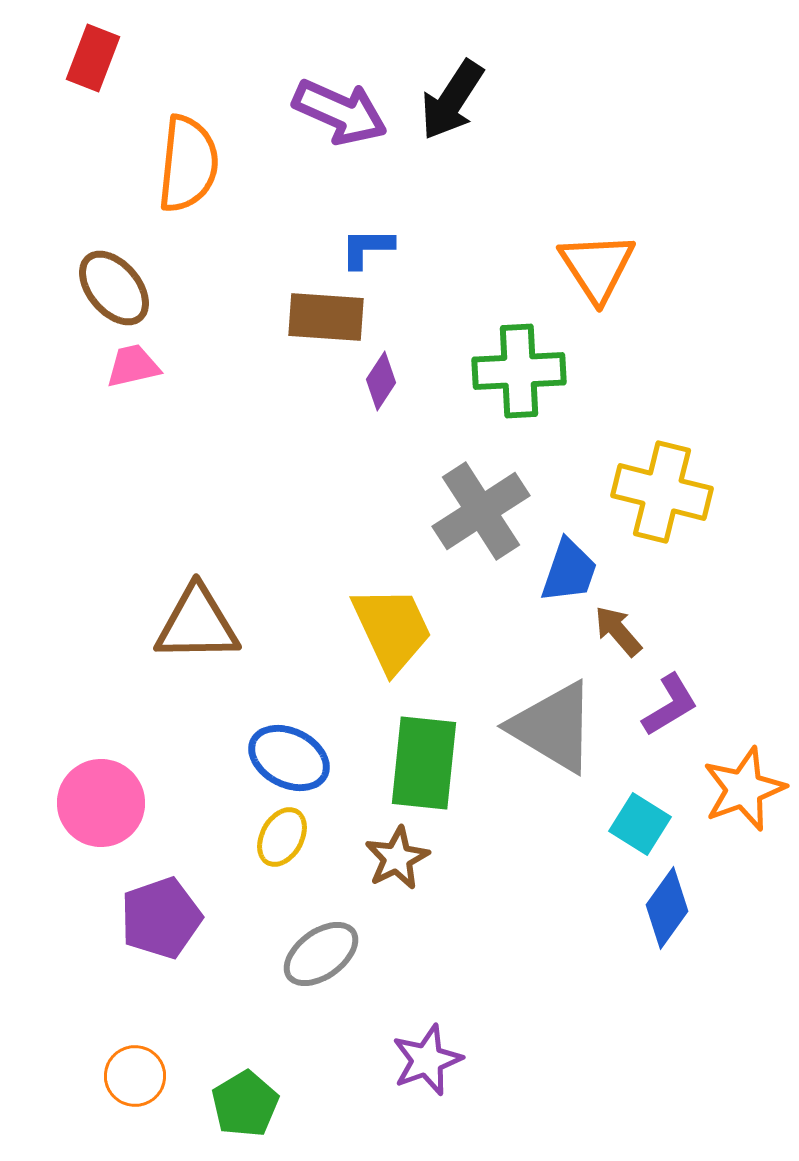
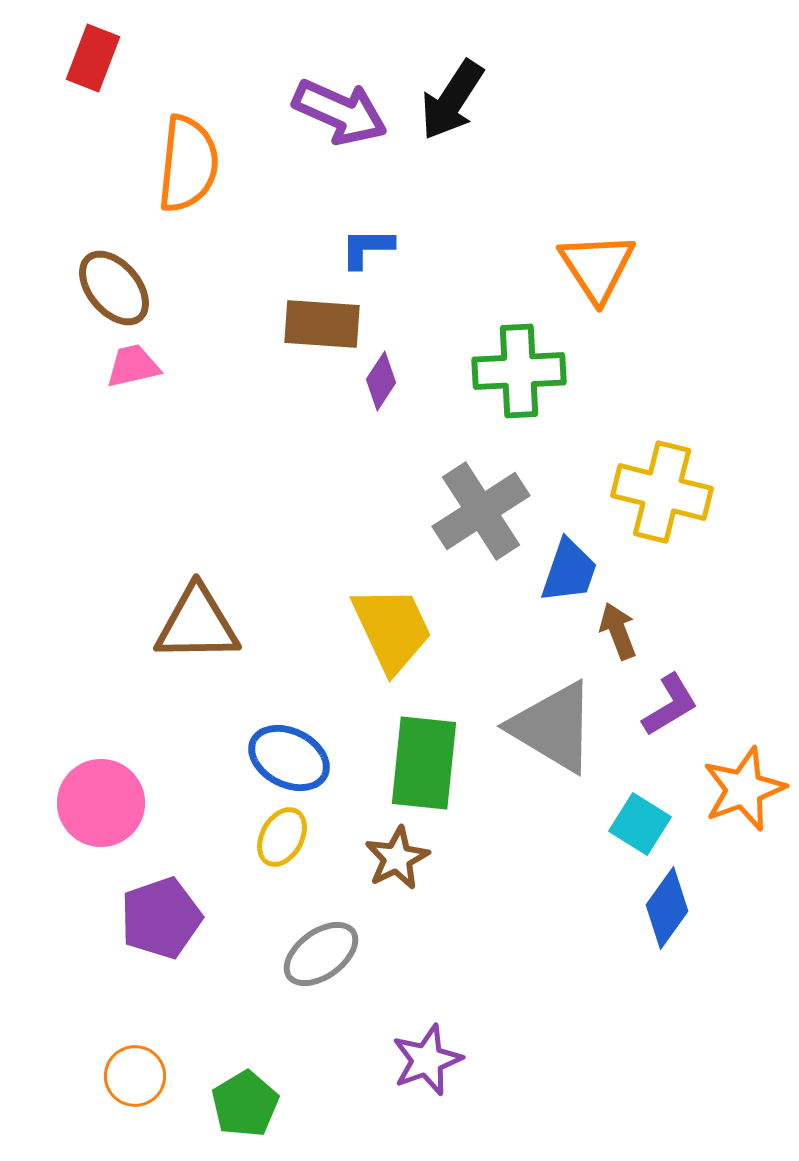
brown rectangle: moved 4 px left, 7 px down
brown arrow: rotated 20 degrees clockwise
